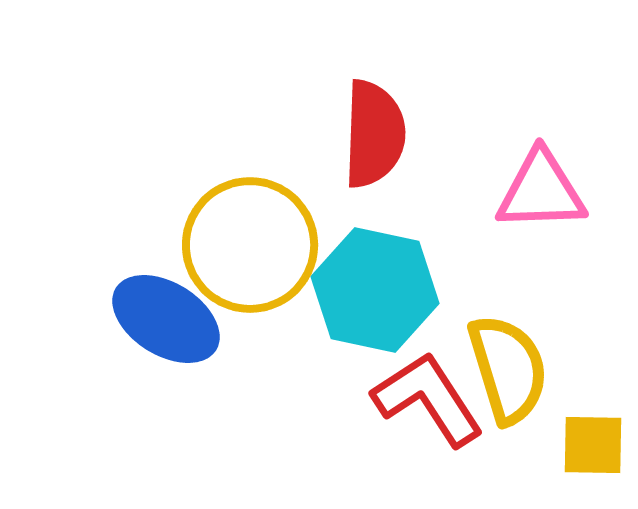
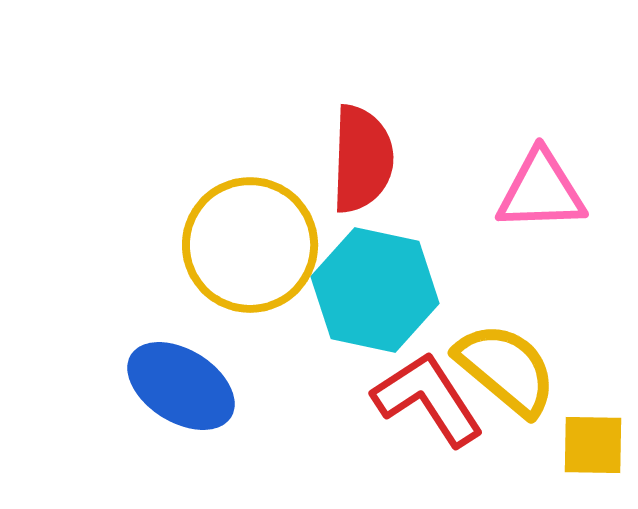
red semicircle: moved 12 px left, 25 px down
blue ellipse: moved 15 px right, 67 px down
yellow semicircle: moved 2 px left; rotated 33 degrees counterclockwise
